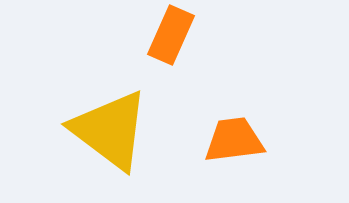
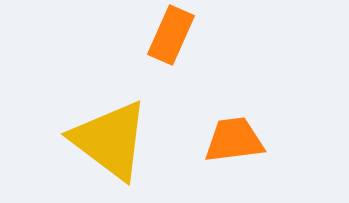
yellow triangle: moved 10 px down
